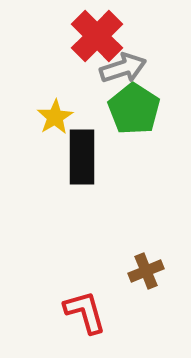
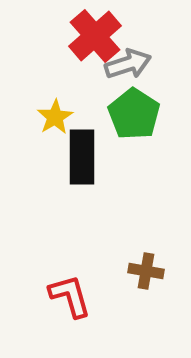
red cross: moved 2 px left; rotated 4 degrees clockwise
gray arrow: moved 5 px right, 4 px up
green pentagon: moved 5 px down
brown cross: rotated 32 degrees clockwise
red L-shape: moved 15 px left, 16 px up
